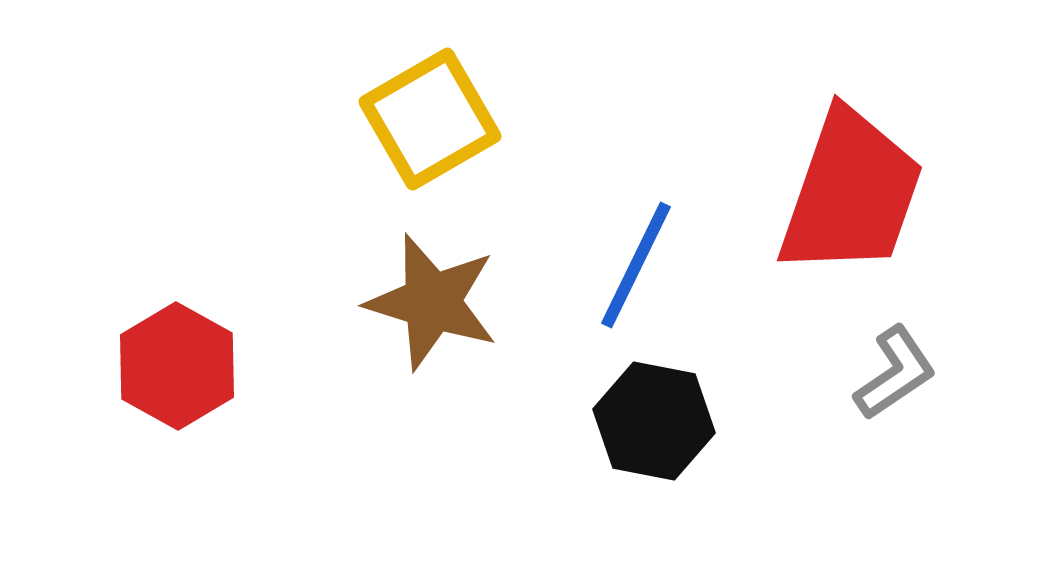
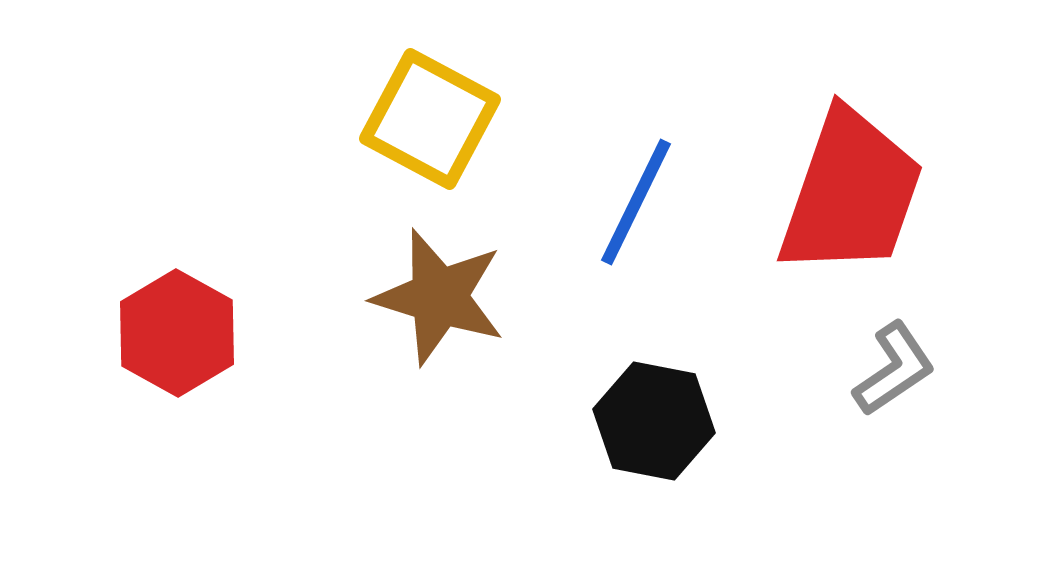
yellow square: rotated 32 degrees counterclockwise
blue line: moved 63 px up
brown star: moved 7 px right, 5 px up
red hexagon: moved 33 px up
gray L-shape: moved 1 px left, 4 px up
